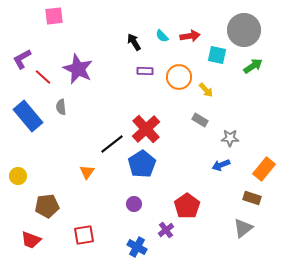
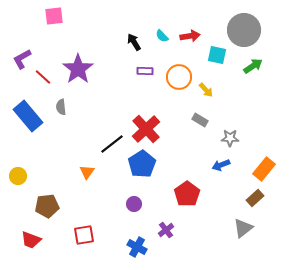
purple star: rotated 12 degrees clockwise
brown rectangle: moved 3 px right; rotated 60 degrees counterclockwise
red pentagon: moved 12 px up
